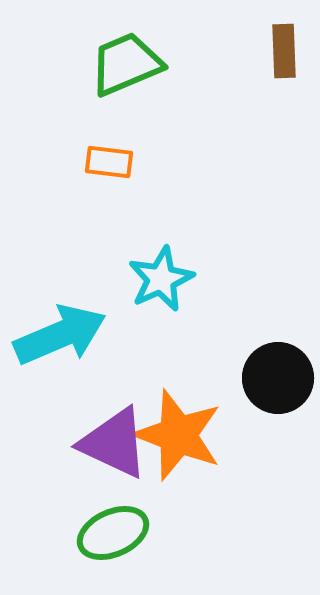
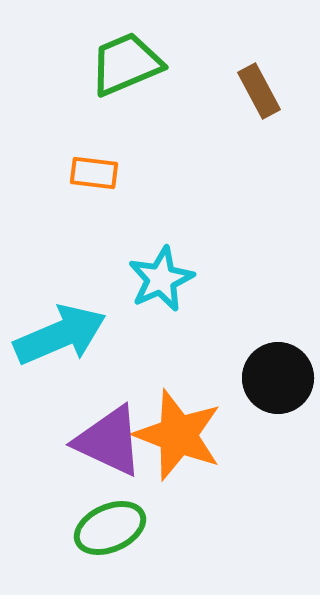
brown rectangle: moved 25 px left, 40 px down; rotated 26 degrees counterclockwise
orange rectangle: moved 15 px left, 11 px down
purple triangle: moved 5 px left, 2 px up
green ellipse: moved 3 px left, 5 px up
